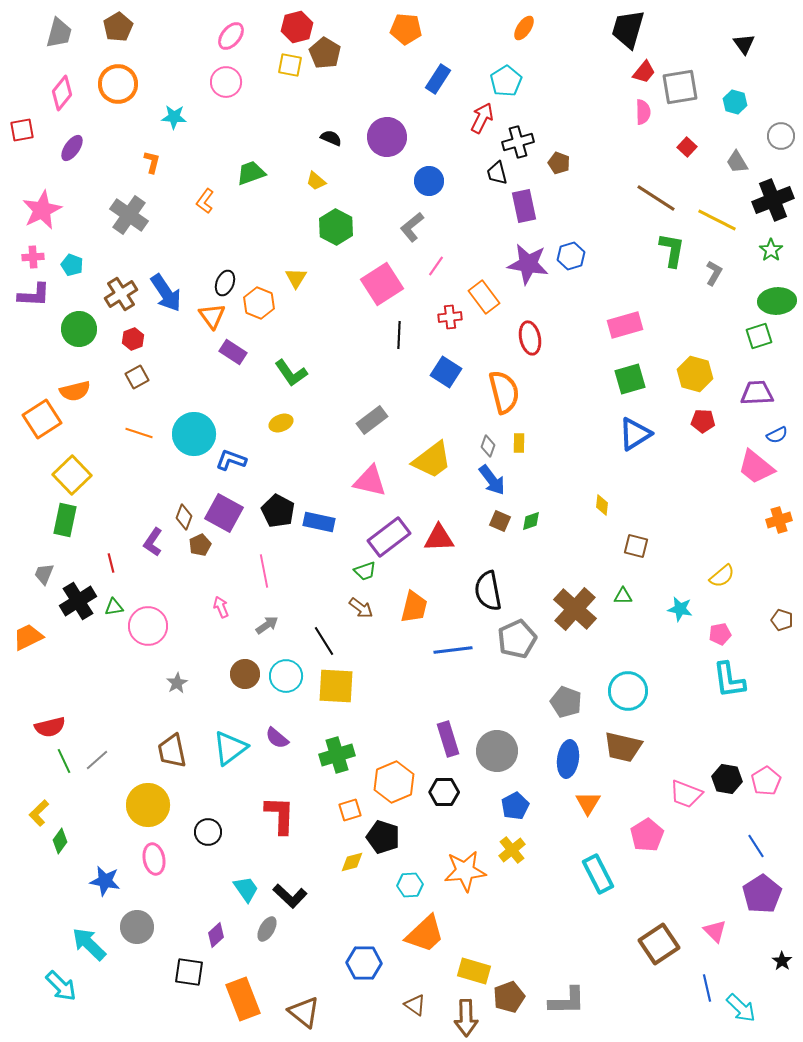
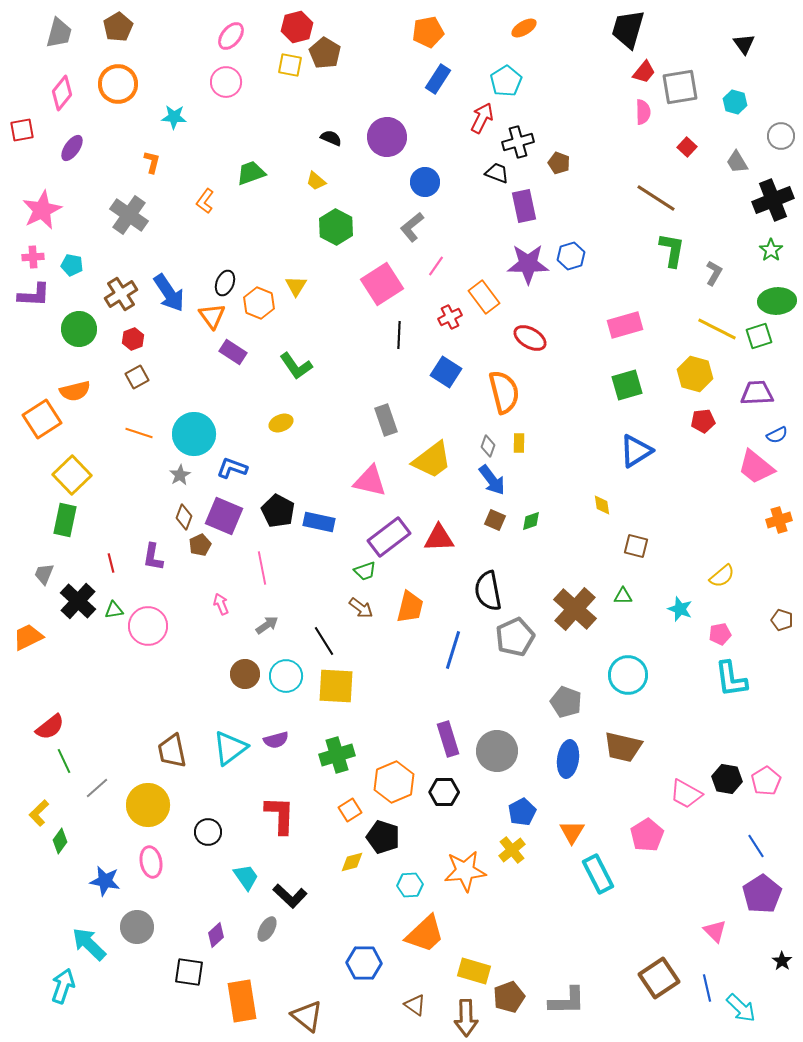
orange ellipse at (524, 28): rotated 25 degrees clockwise
orange pentagon at (406, 29): moved 22 px right, 3 px down; rotated 16 degrees counterclockwise
black trapezoid at (497, 173): rotated 125 degrees clockwise
blue circle at (429, 181): moved 4 px left, 1 px down
yellow line at (717, 220): moved 109 px down
purple star at (528, 264): rotated 9 degrees counterclockwise
cyan pentagon at (72, 265): rotated 10 degrees counterclockwise
yellow triangle at (296, 278): moved 8 px down
blue arrow at (166, 293): moved 3 px right
red cross at (450, 317): rotated 20 degrees counterclockwise
red ellipse at (530, 338): rotated 48 degrees counterclockwise
green L-shape at (291, 373): moved 5 px right, 7 px up
green square at (630, 379): moved 3 px left, 6 px down
gray rectangle at (372, 420): moved 14 px right; rotated 72 degrees counterclockwise
red pentagon at (703, 421): rotated 10 degrees counterclockwise
blue triangle at (635, 434): moved 1 px right, 17 px down
blue L-shape at (231, 460): moved 1 px right, 8 px down
yellow diamond at (602, 505): rotated 15 degrees counterclockwise
purple square at (224, 513): moved 3 px down; rotated 6 degrees counterclockwise
brown square at (500, 521): moved 5 px left, 1 px up
purple L-shape at (153, 542): moved 15 px down; rotated 24 degrees counterclockwise
pink line at (264, 571): moved 2 px left, 3 px up
black cross at (78, 601): rotated 15 degrees counterclockwise
green triangle at (114, 607): moved 3 px down
pink arrow at (221, 607): moved 3 px up
orange trapezoid at (414, 607): moved 4 px left
cyan star at (680, 609): rotated 10 degrees clockwise
gray pentagon at (517, 639): moved 2 px left, 2 px up
blue line at (453, 650): rotated 66 degrees counterclockwise
cyan L-shape at (729, 680): moved 2 px right, 1 px up
gray star at (177, 683): moved 3 px right, 208 px up
cyan circle at (628, 691): moved 16 px up
red semicircle at (50, 727): rotated 24 degrees counterclockwise
purple semicircle at (277, 738): moved 1 px left, 2 px down; rotated 55 degrees counterclockwise
gray line at (97, 760): moved 28 px down
pink trapezoid at (686, 794): rotated 8 degrees clockwise
orange triangle at (588, 803): moved 16 px left, 29 px down
blue pentagon at (515, 806): moved 7 px right, 6 px down
orange square at (350, 810): rotated 15 degrees counterclockwise
pink ellipse at (154, 859): moved 3 px left, 3 px down
cyan trapezoid at (246, 889): moved 12 px up
brown square at (659, 944): moved 34 px down
cyan arrow at (61, 986): moved 2 px right; rotated 116 degrees counterclockwise
orange rectangle at (243, 999): moved 1 px left, 2 px down; rotated 12 degrees clockwise
brown triangle at (304, 1012): moved 3 px right, 4 px down
